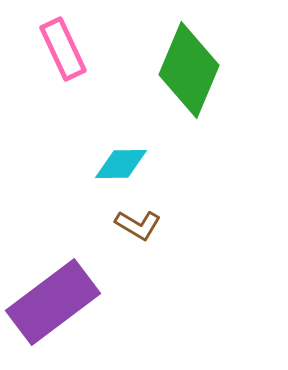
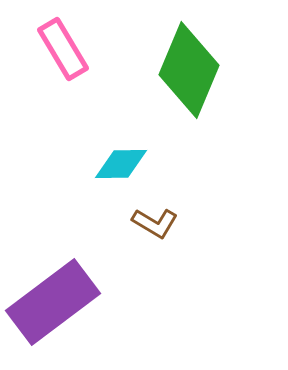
pink rectangle: rotated 6 degrees counterclockwise
brown L-shape: moved 17 px right, 2 px up
